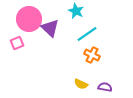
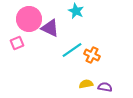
purple triangle: rotated 18 degrees counterclockwise
cyan line: moved 15 px left, 16 px down
yellow semicircle: moved 5 px right; rotated 144 degrees clockwise
